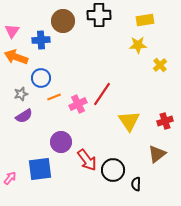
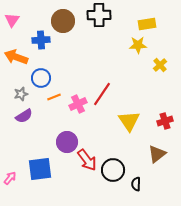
yellow rectangle: moved 2 px right, 4 px down
pink triangle: moved 11 px up
purple circle: moved 6 px right
